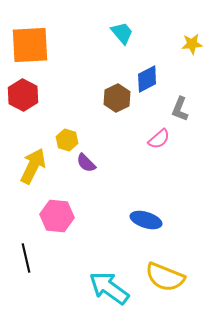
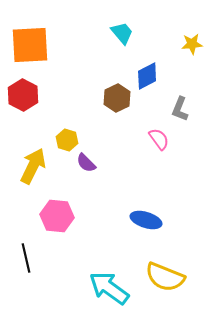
blue diamond: moved 3 px up
pink semicircle: rotated 85 degrees counterclockwise
